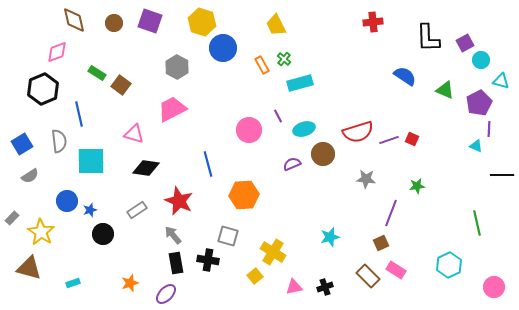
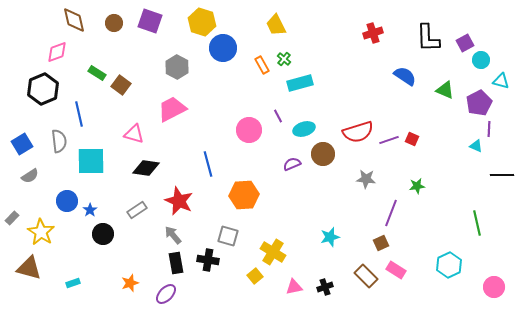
red cross at (373, 22): moved 11 px down; rotated 12 degrees counterclockwise
blue star at (90, 210): rotated 16 degrees counterclockwise
brown rectangle at (368, 276): moved 2 px left
